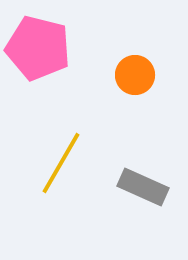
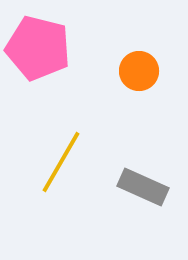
orange circle: moved 4 px right, 4 px up
yellow line: moved 1 px up
